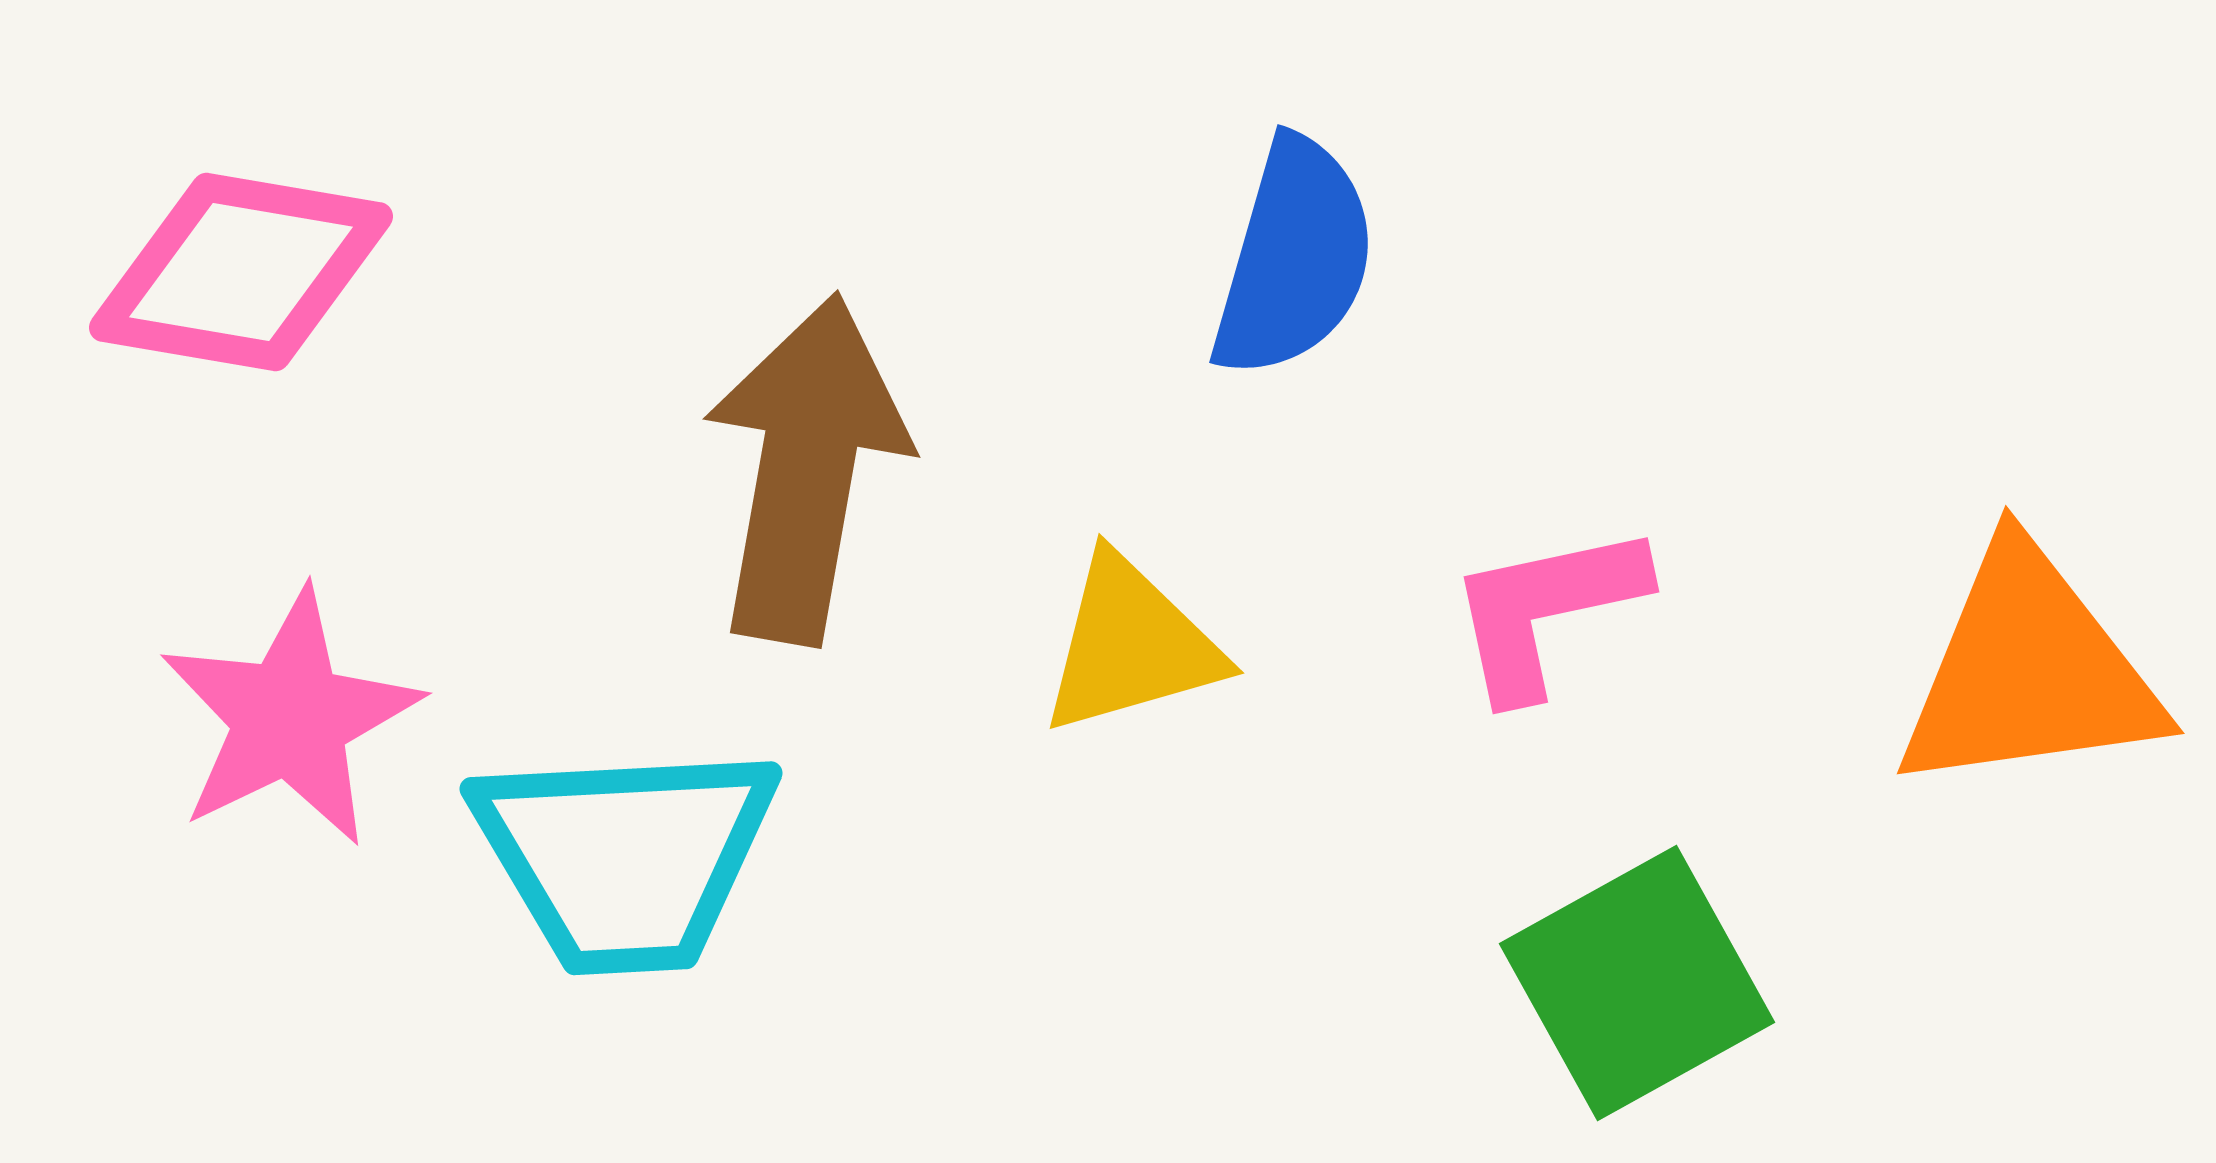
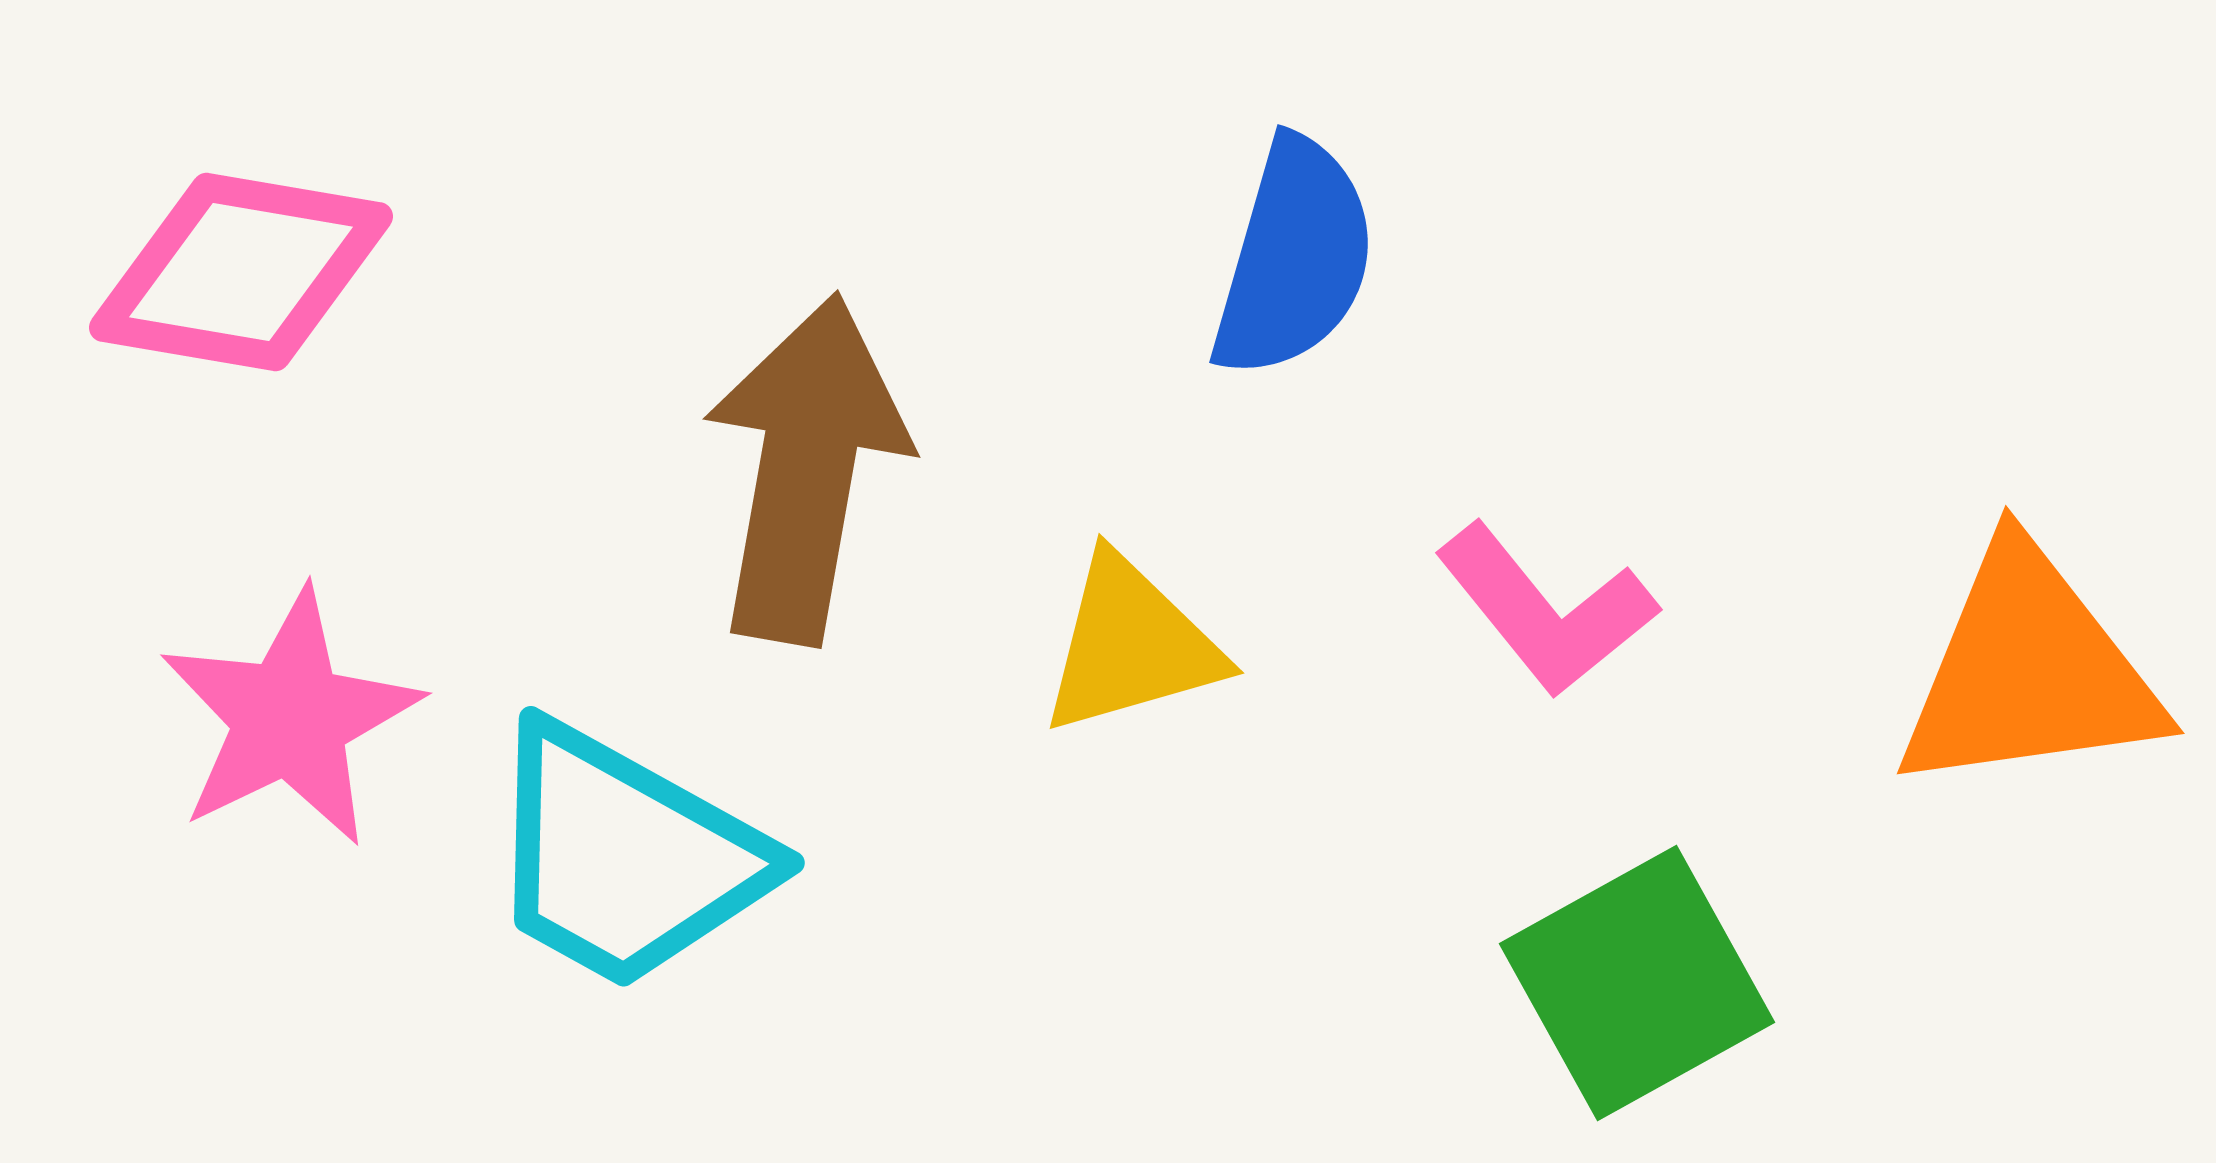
pink L-shape: rotated 117 degrees counterclockwise
cyan trapezoid: rotated 32 degrees clockwise
